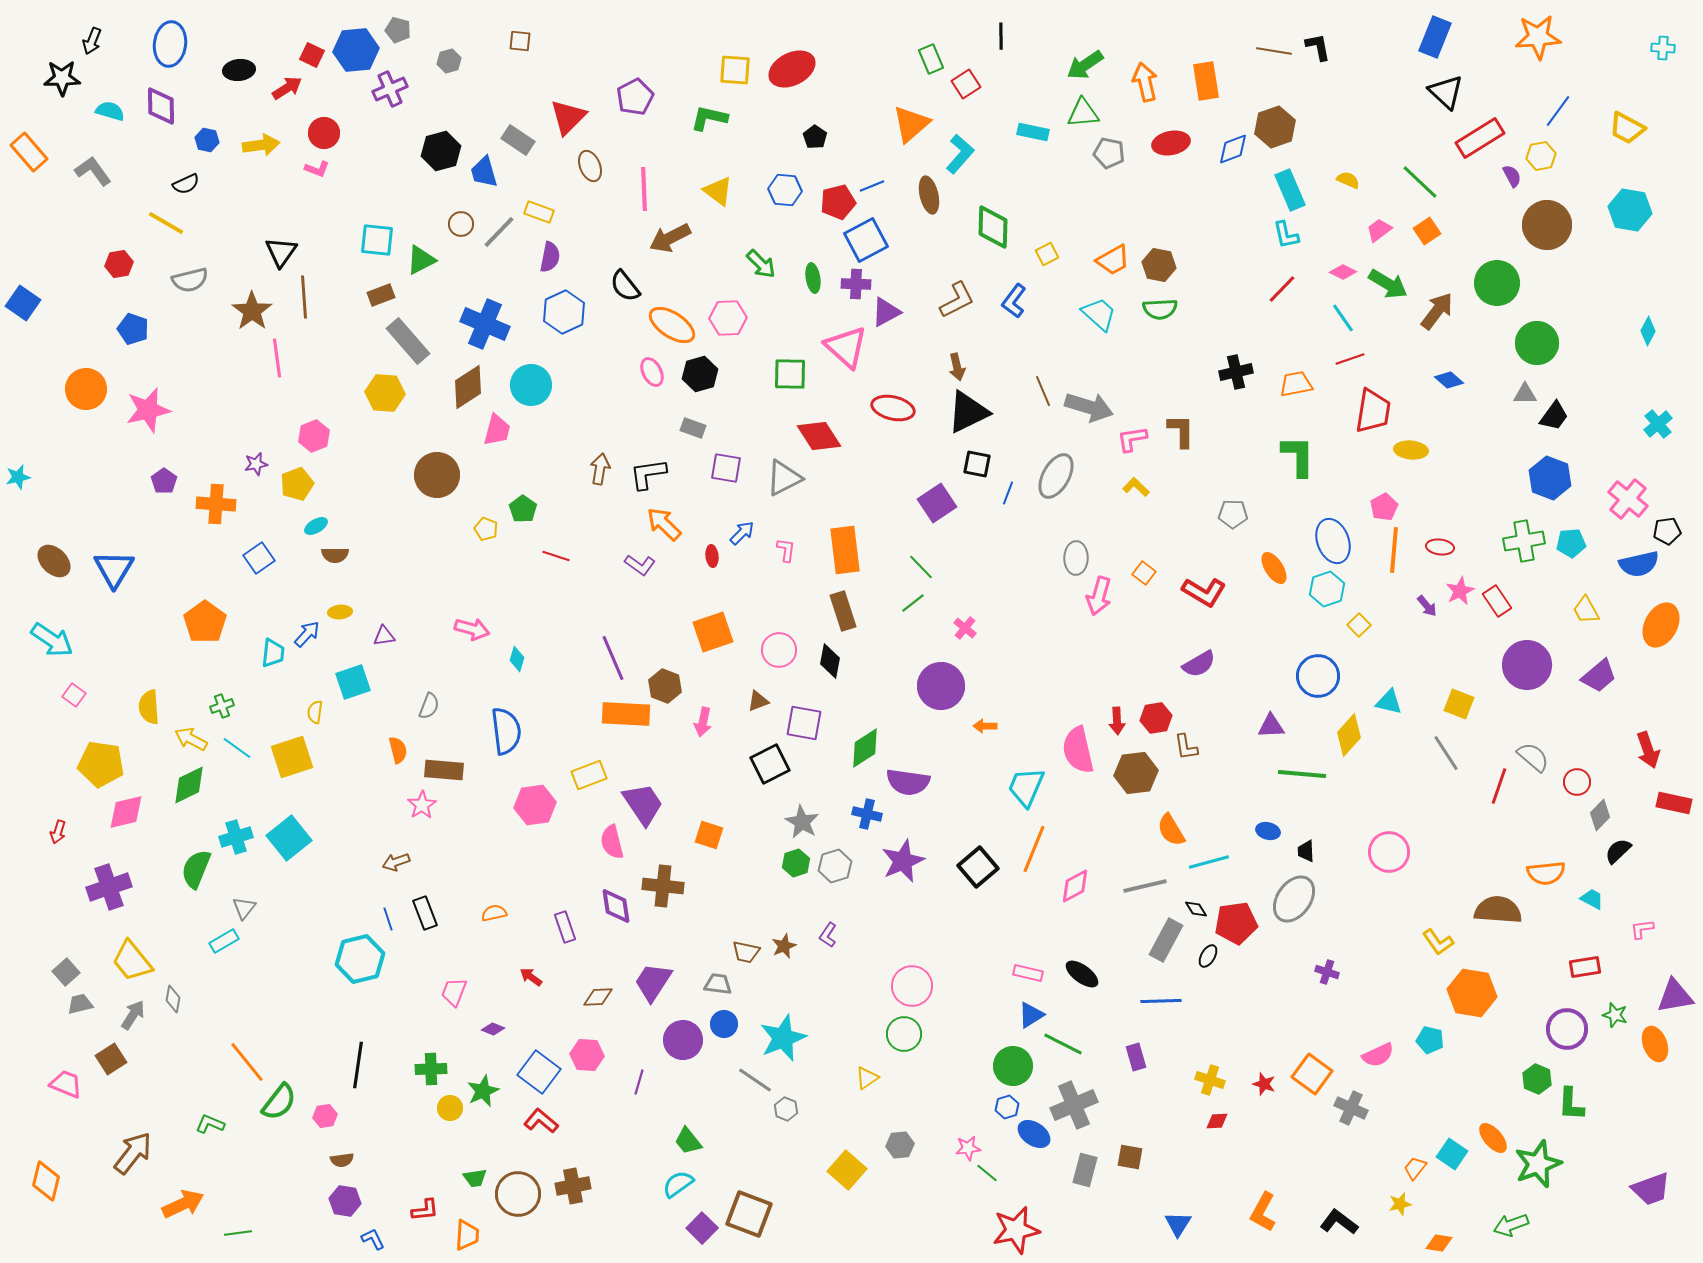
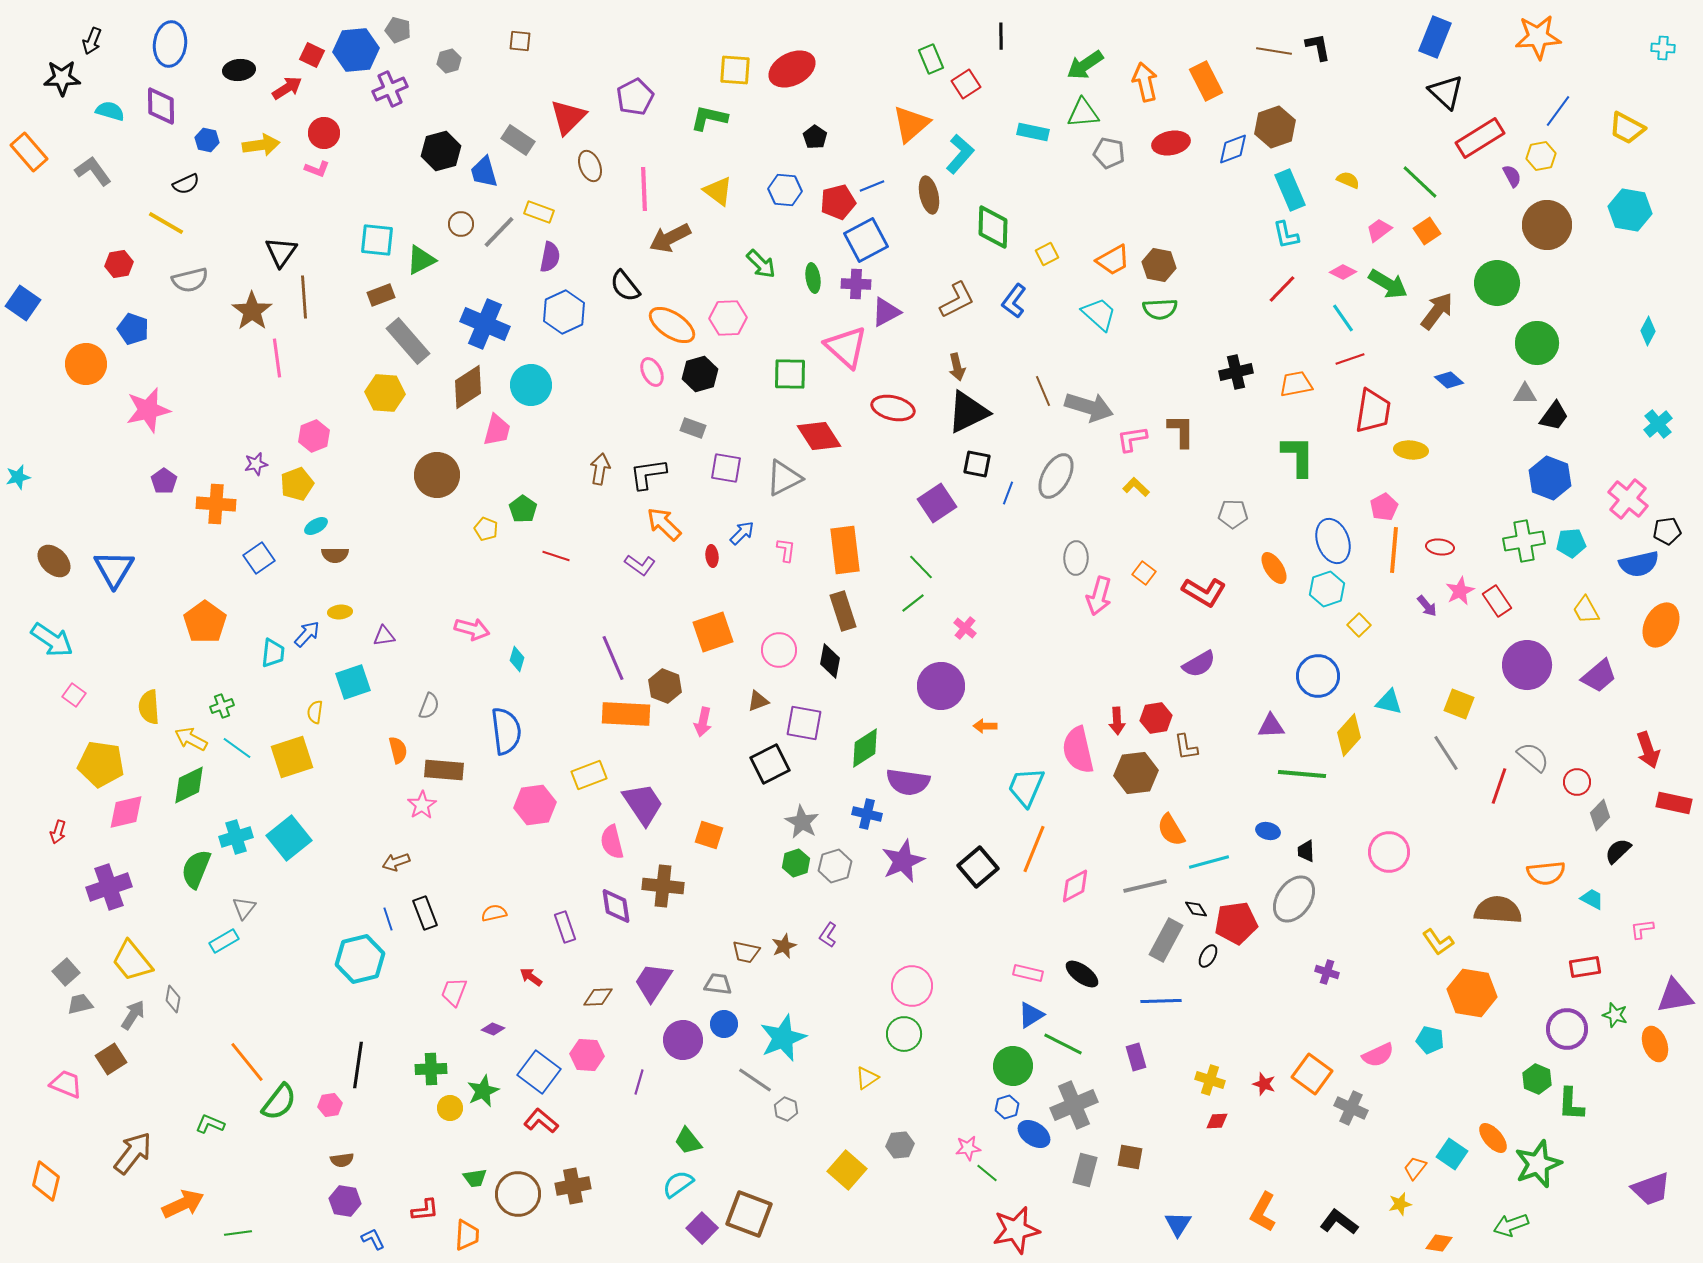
orange rectangle at (1206, 81): rotated 18 degrees counterclockwise
orange circle at (86, 389): moved 25 px up
pink hexagon at (325, 1116): moved 5 px right, 11 px up
